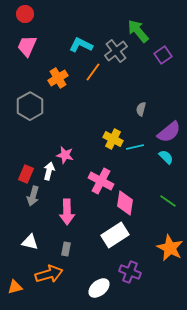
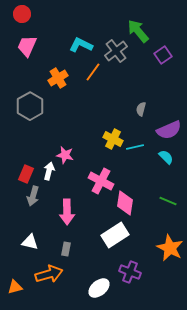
red circle: moved 3 px left
purple semicircle: moved 2 px up; rotated 15 degrees clockwise
green line: rotated 12 degrees counterclockwise
